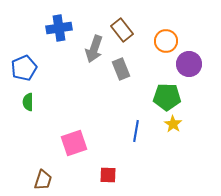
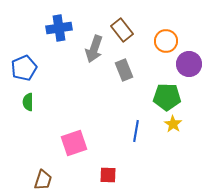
gray rectangle: moved 3 px right, 1 px down
